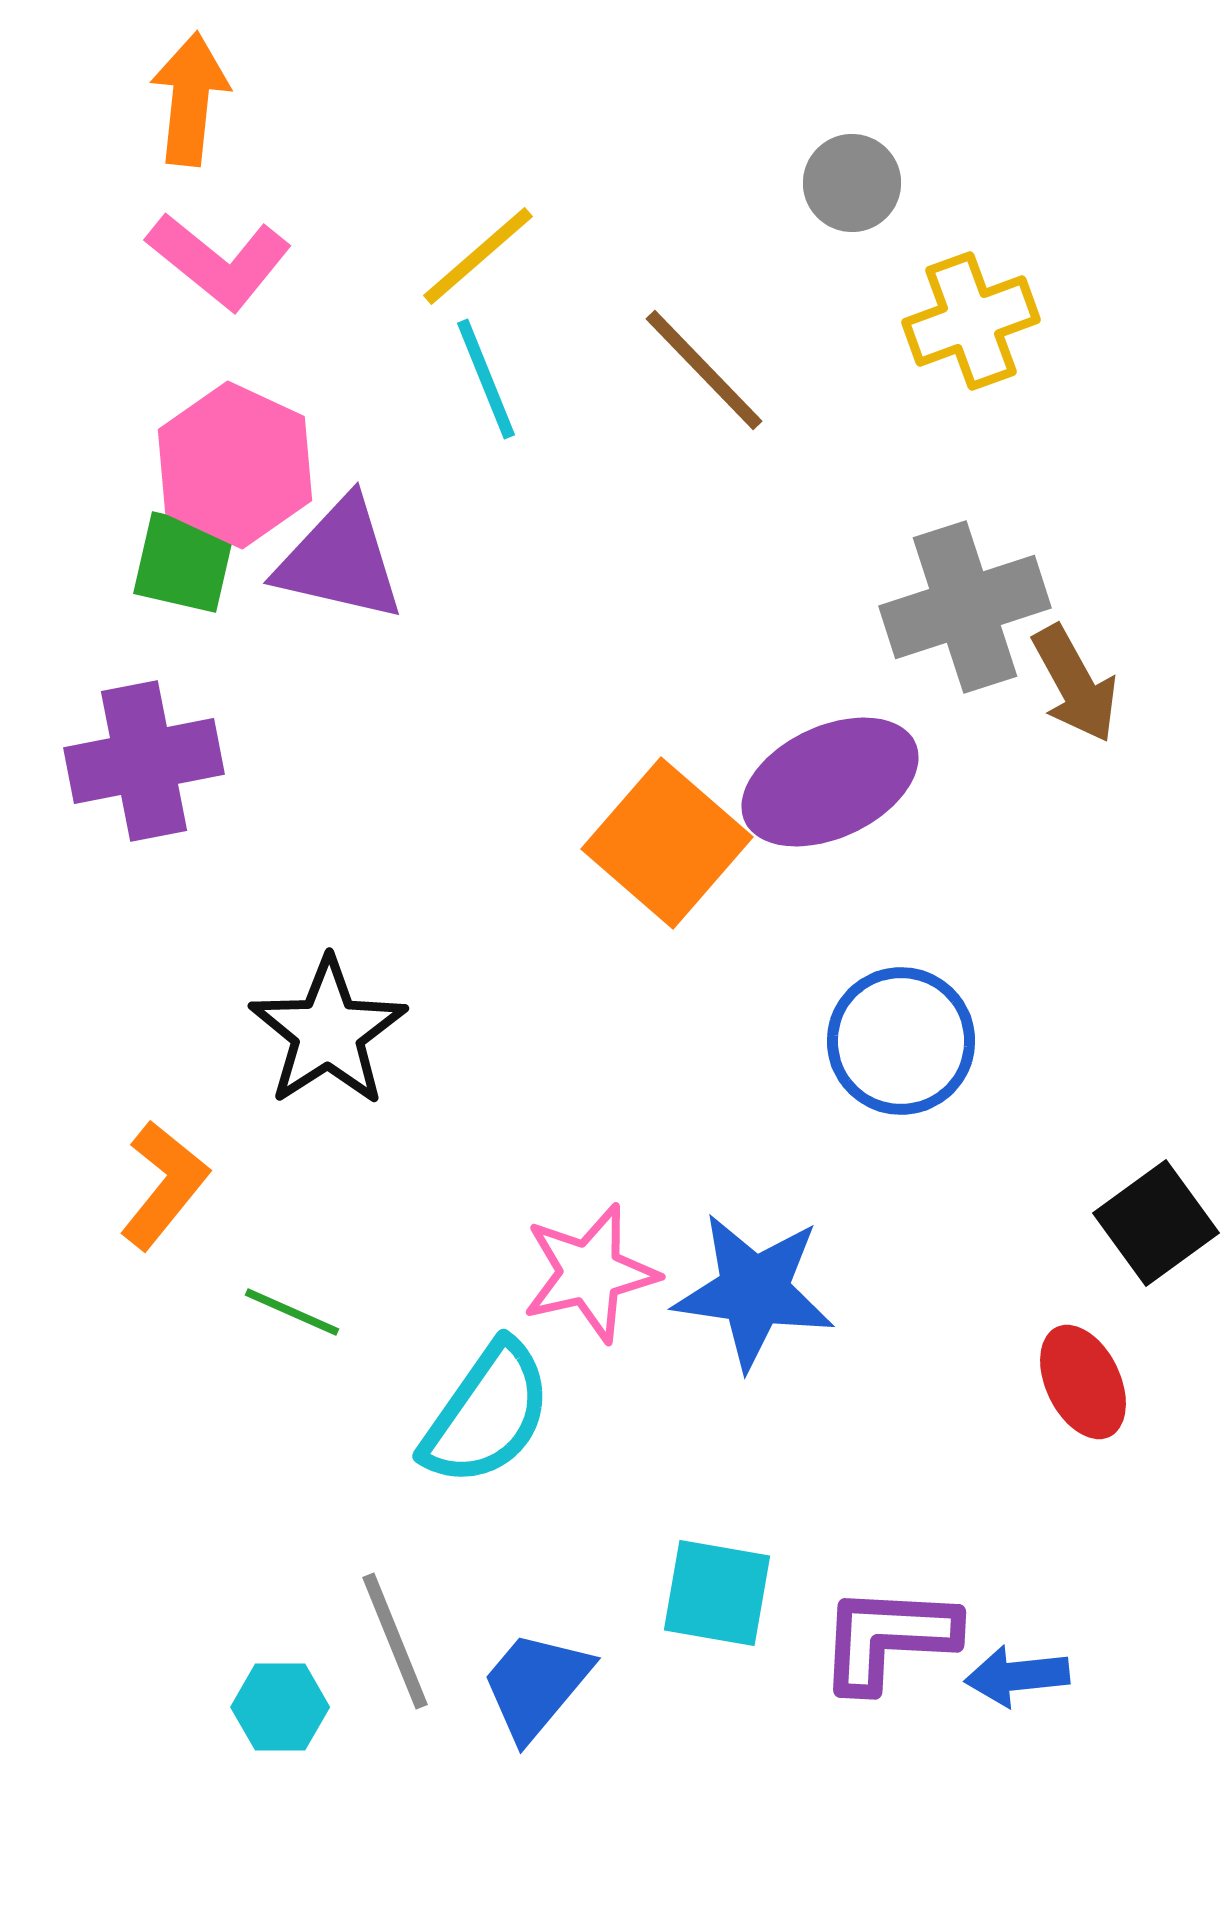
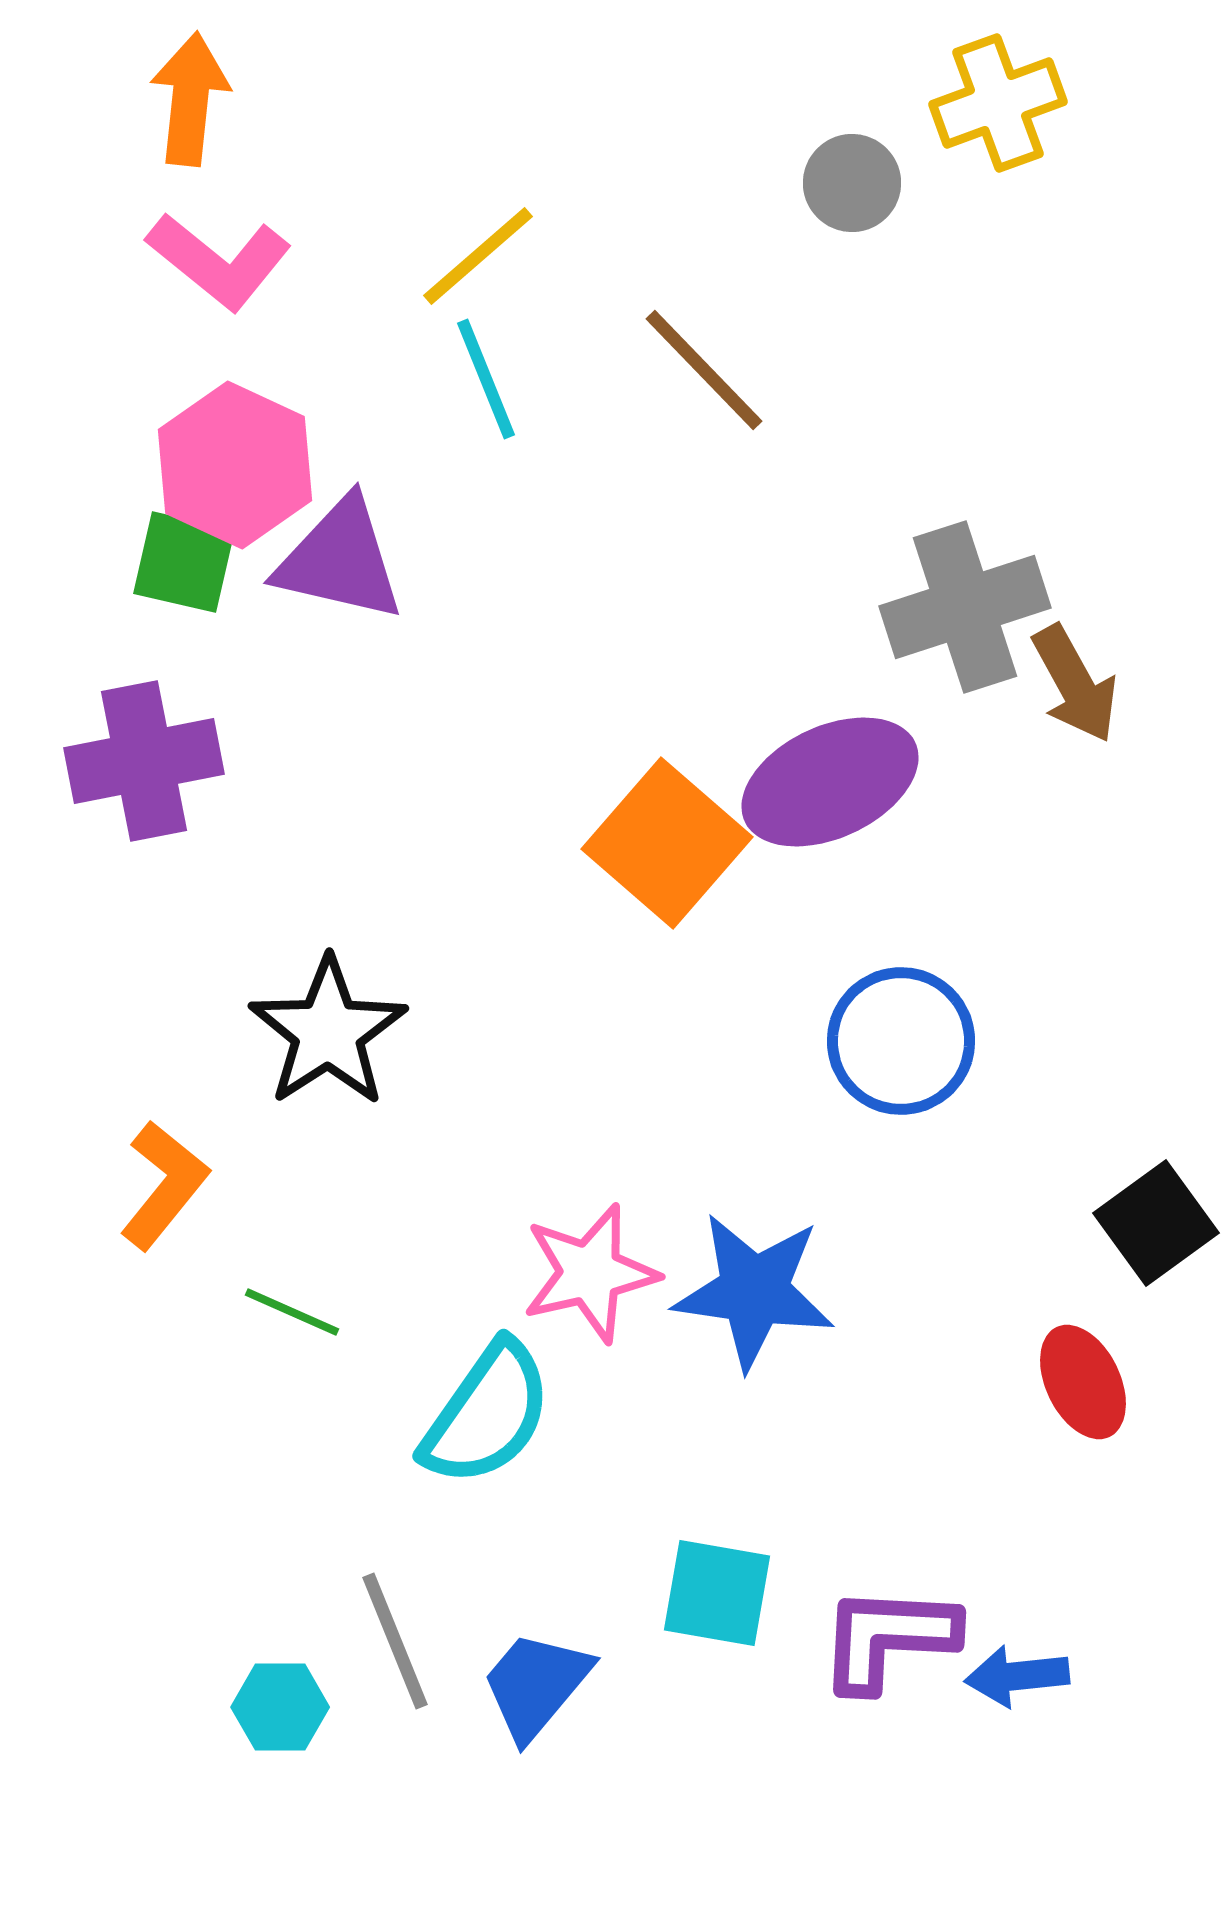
yellow cross: moved 27 px right, 218 px up
